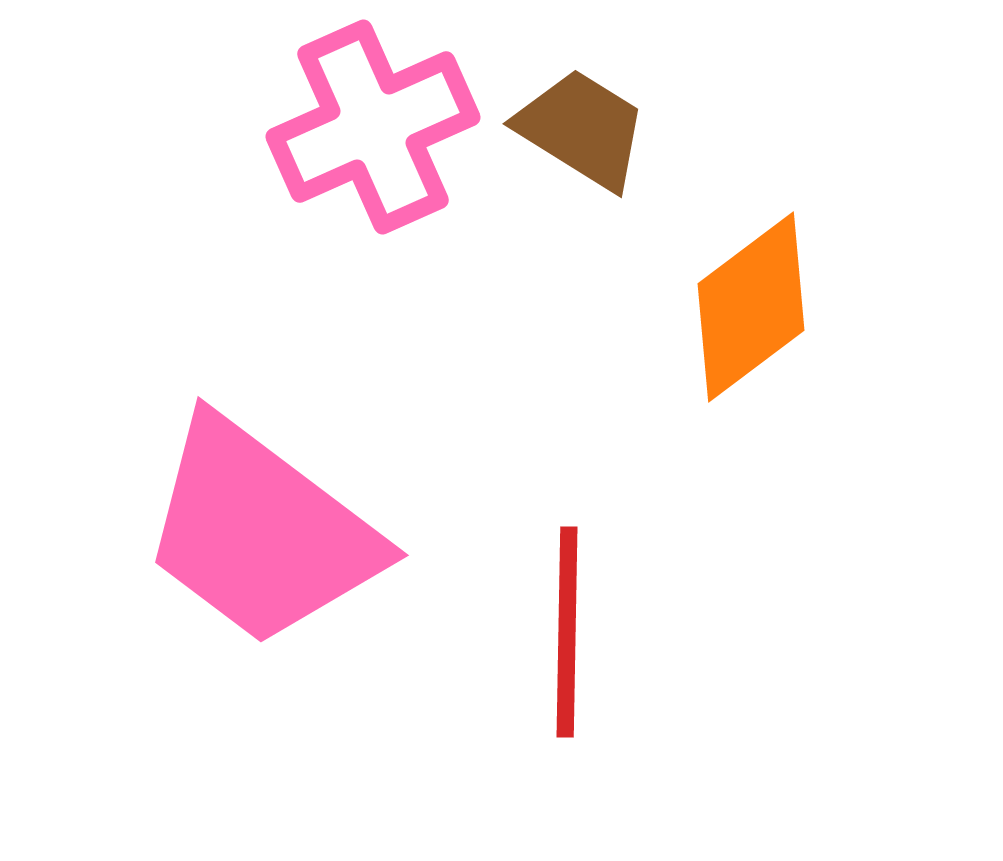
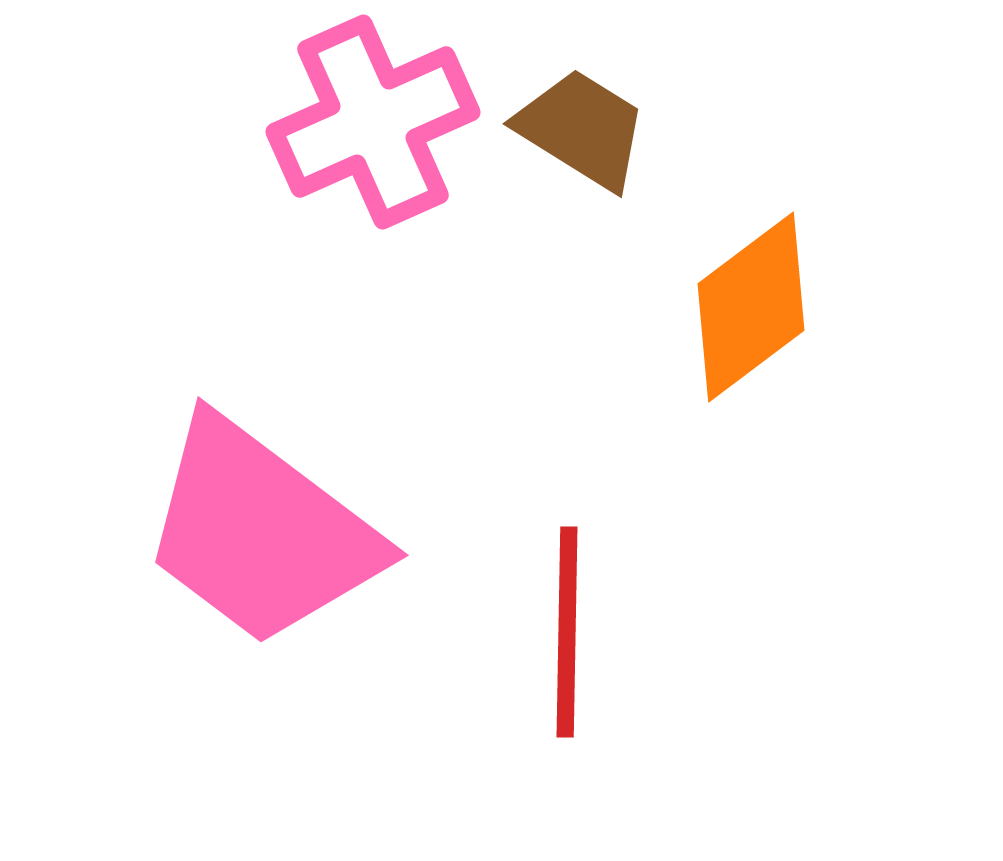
pink cross: moved 5 px up
